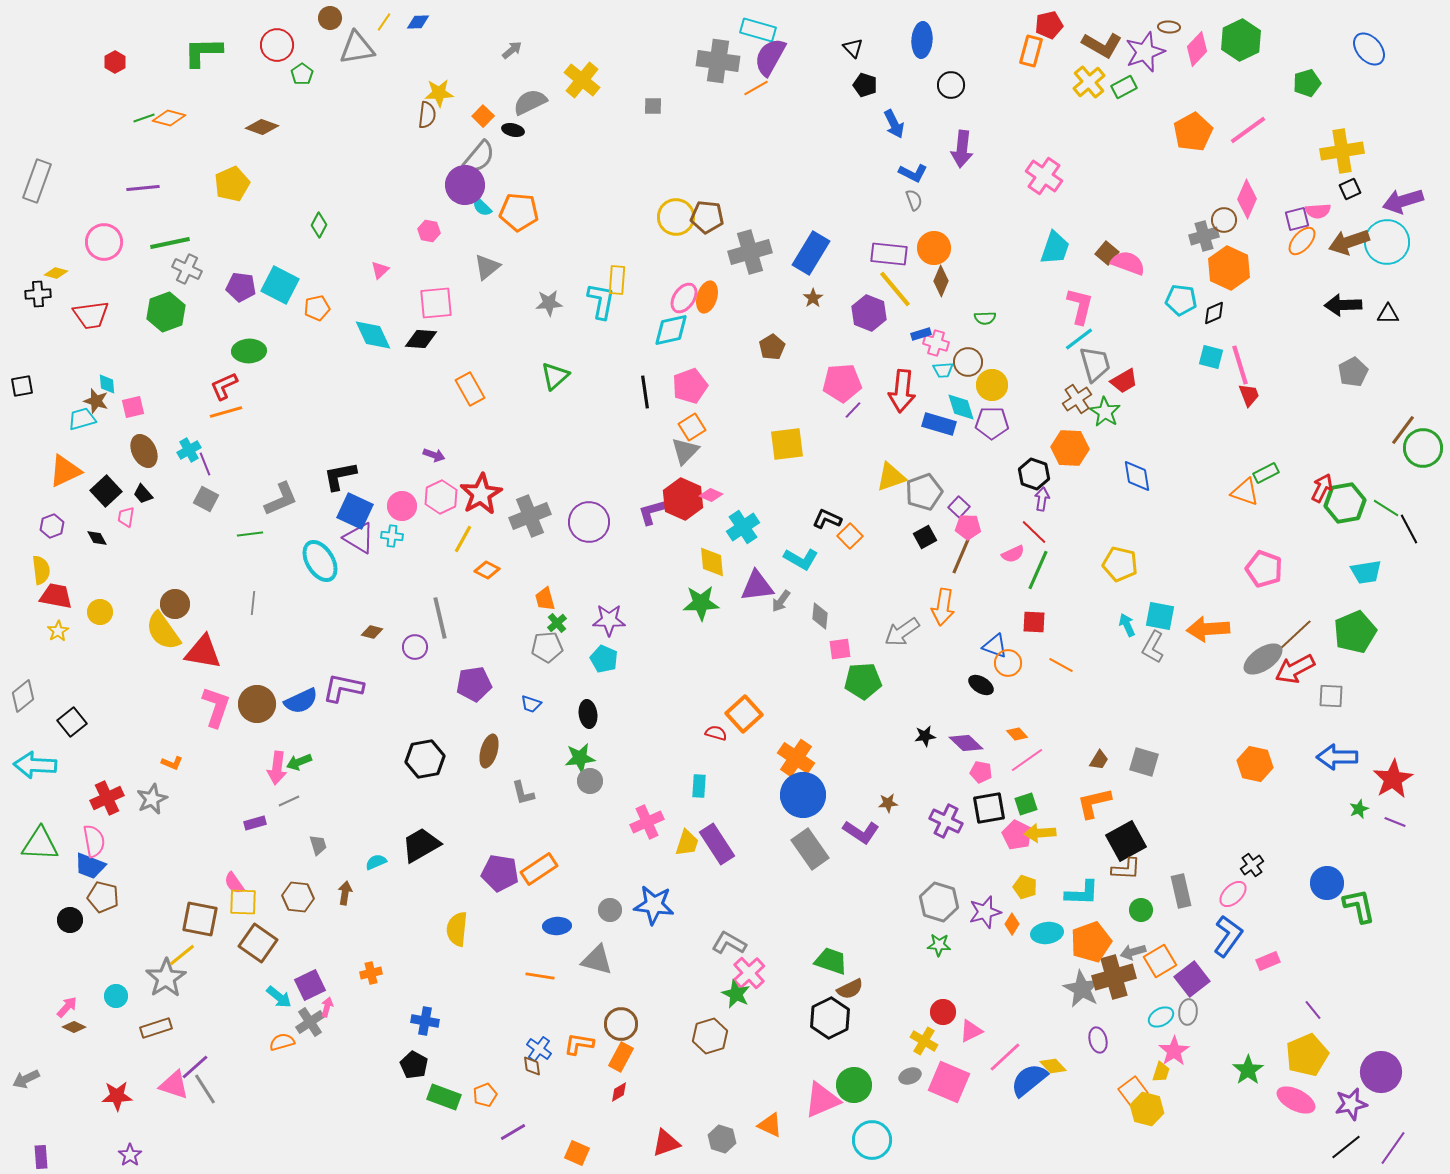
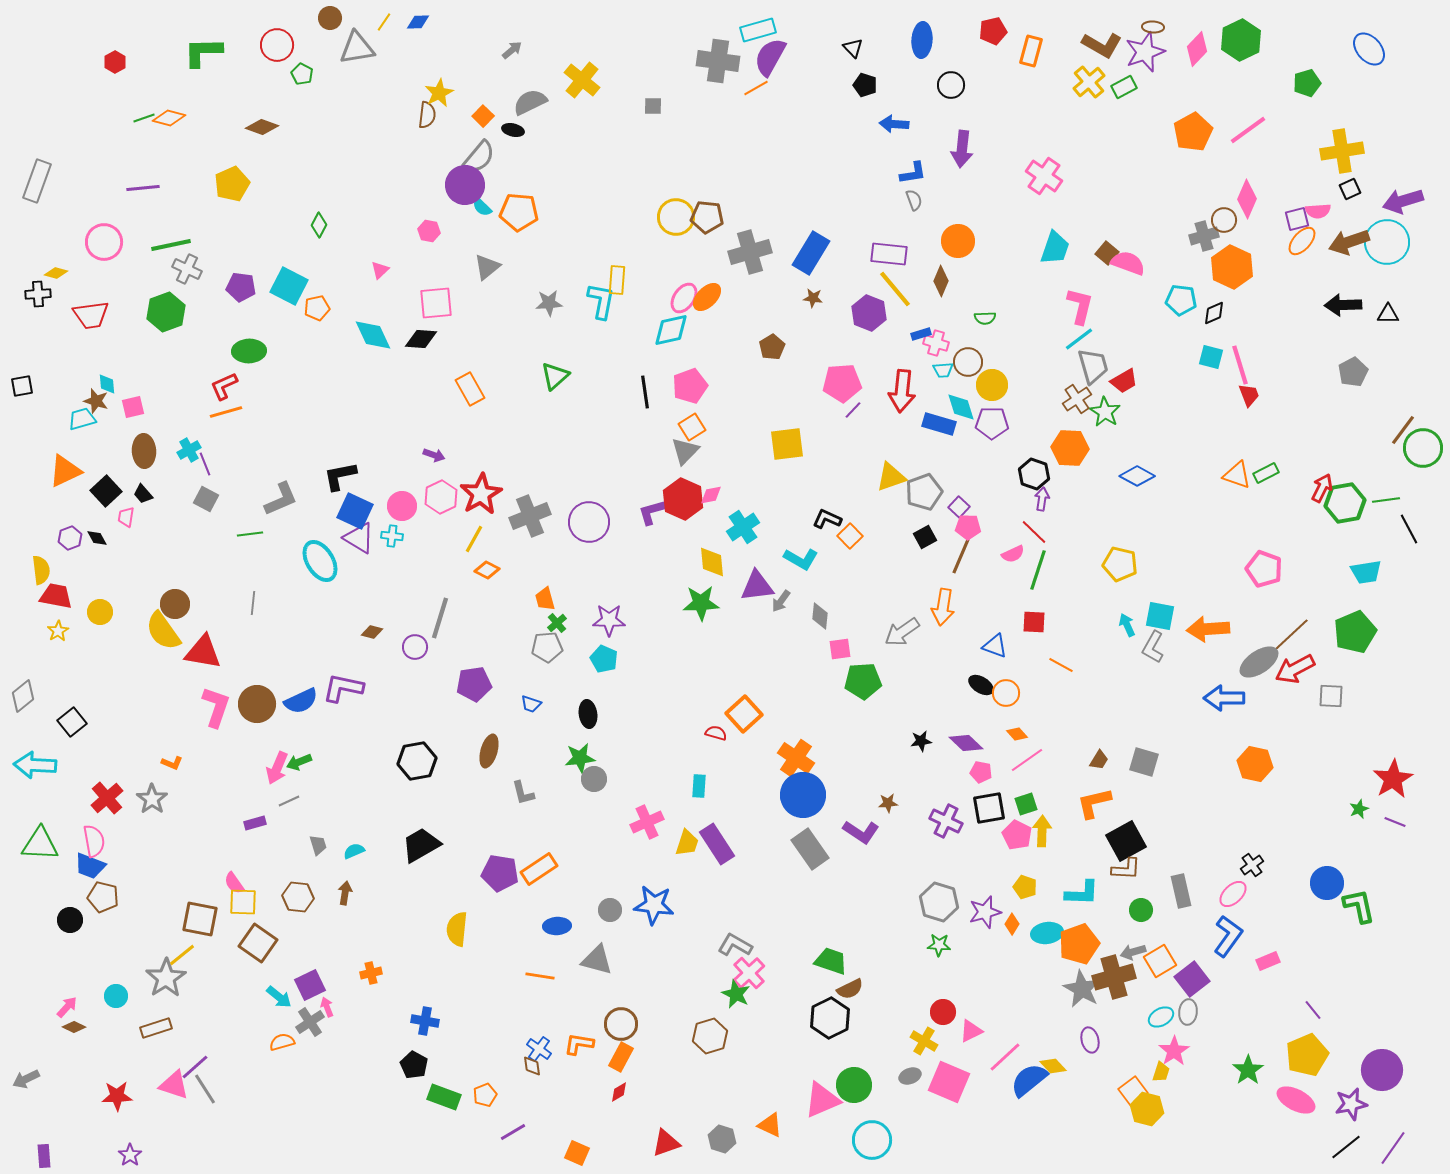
red pentagon at (1049, 25): moved 56 px left, 6 px down
brown ellipse at (1169, 27): moved 16 px left
cyan rectangle at (758, 30): rotated 32 degrees counterclockwise
green pentagon at (302, 74): rotated 10 degrees counterclockwise
yellow star at (439, 93): rotated 24 degrees counterclockwise
blue arrow at (894, 124): rotated 120 degrees clockwise
blue L-shape at (913, 173): rotated 36 degrees counterclockwise
green line at (170, 243): moved 1 px right, 2 px down
orange circle at (934, 248): moved 24 px right, 7 px up
orange hexagon at (1229, 268): moved 3 px right, 1 px up
cyan square at (280, 285): moved 9 px right, 1 px down
orange ellipse at (707, 297): rotated 28 degrees clockwise
brown star at (813, 298): rotated 30 degrees counterclockwise
gray trapezoid at (1095, 364): moved 2 px left, 2 px down
brown ellipse at (144, 451): rotated 24 degrees clockwise
blue diamond at (1137, 476): rotated 52 degrees counterclockwise
orange triangle at (1245, 492): moved 8 px left, 17 px up
pink diamond at (711, 495): rotated 35 degrees counterclockwise
green line at (1386, 508): moved 8 px up; rotated 40 degrees counterclockwise
purple hexagon at (52, 526): moved 18 px right, 12 px down
yellow line at (463, 539): moved 11 px right
green line at (1038, 570): rotated 6 degrees counterclockwise
gray line at (440, 618): rotated 30 degrees clockwise
brown line at (1294, 636): moved 3 px left, 1 px up
gray ellipse at (1263, 659): moved 4 px left, 3 px down
orange circle at (1008, 663): moved 2 px left, 30 px down
black star at (925, 736): moved 4 px left, 5 px down
blue arrow at (1337, 757): moved 113 px left, 59 px up
black hexagon at (425, 759): moved 8 px left, 2 px down
pink arrow at (277, 768): rotated 16 degrees clockwise
gray circle at (590, 781): moved 4 px right, 2 px up
red cross at (107, 798): rotated 16 degrees counterclockwise
gray star at (152, 799): rotated 12 degrees counterclockwise
yellow arrow at (1040, 833): moved 2 px right, 2 px up; rotated 96 degrees clockwise
cyan semicircle at (376, 862): moved 22 px left, 11 px up
orange pentagon at (1091, 942): moved 12 px left, 2 px down
gray L-shape at (729, 943): moved 6 px right, 2 px down
pink arrow at (327, 1007): rotated 36 degrees counterclockwise
purple ellipse at (1098, 1040): moved 8 px left
purple circle at (1381, 1072): moved 1 px right, 2 px up
purple rectangle at (41, 1157): moved 3 px right, 1 px up
